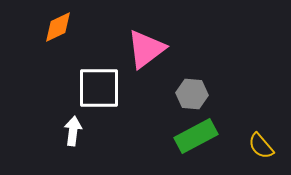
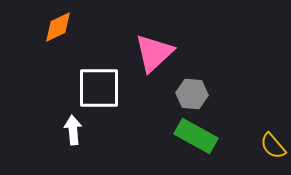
pink triangle: moved 8 px right, 4 px down; rotated 6 degrees counterclockwise
white arrow: moved 1 px up; rotated 12 degrees counterclockwise
green rectangle: rotated 57 degrees clockwise
yellow semicircle: moved 12 px right
